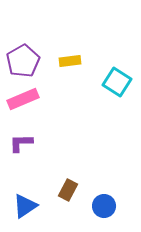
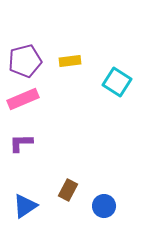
purple pentagon: moved 2 px right; rotated 16 degrees clockwise
